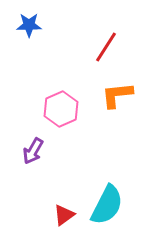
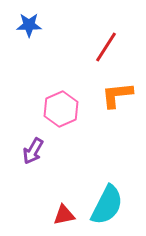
red triangle: rotated 25 degrees clockwise
